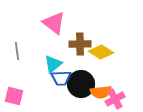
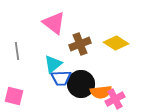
brown cross: rotated 20 degrees counterclockwise
yellow diamond: moved 15 px right, 9 px up
